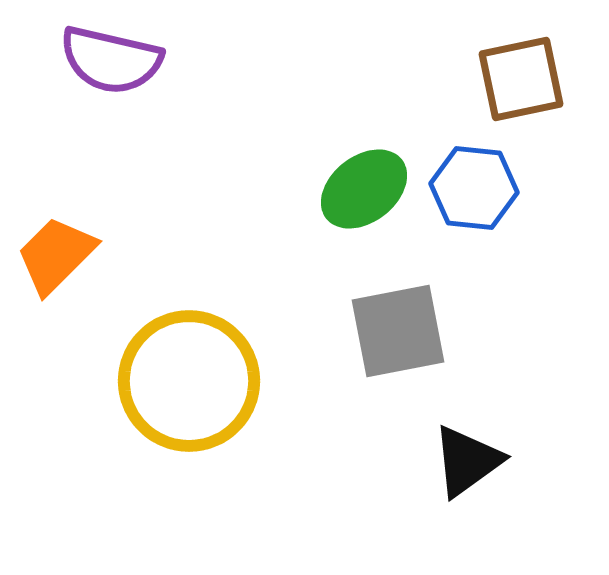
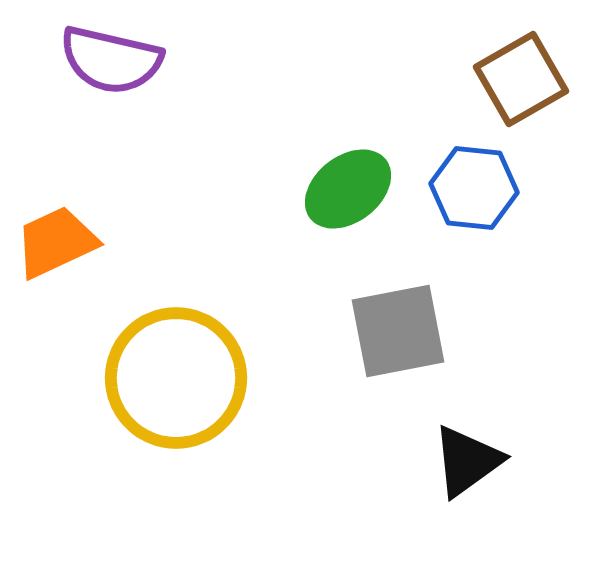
brown square: rotated 18 degrees counterclockwise
green ellipse: moved 16 px left
orange trapezoid: moved 13 px up; rotated 20 degrees clockwise
yellow circle: moved 13 px left, 3 px up
